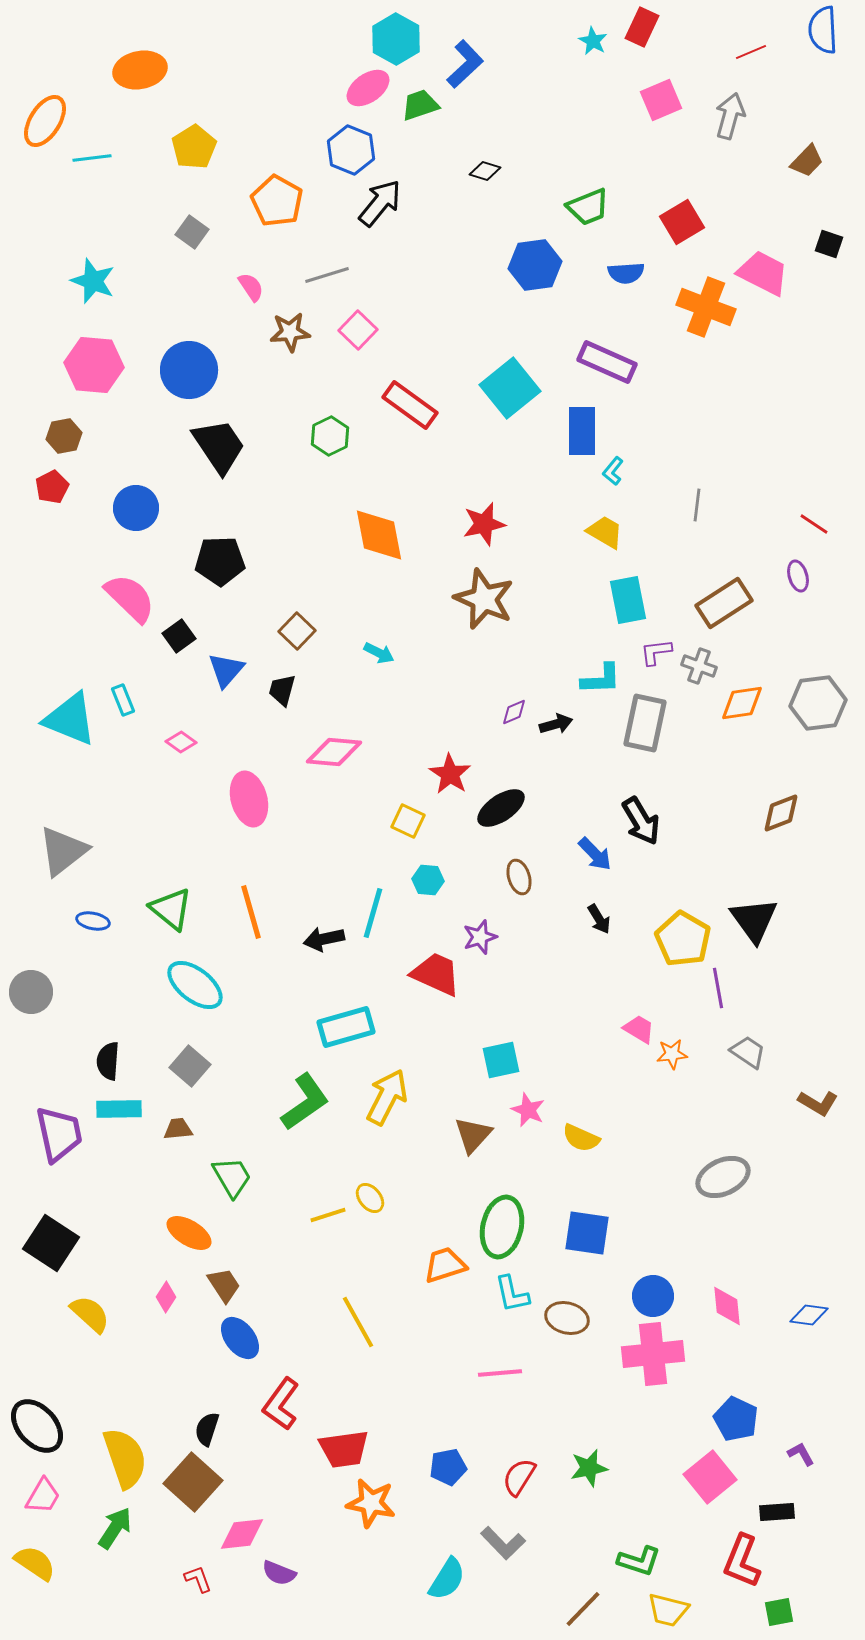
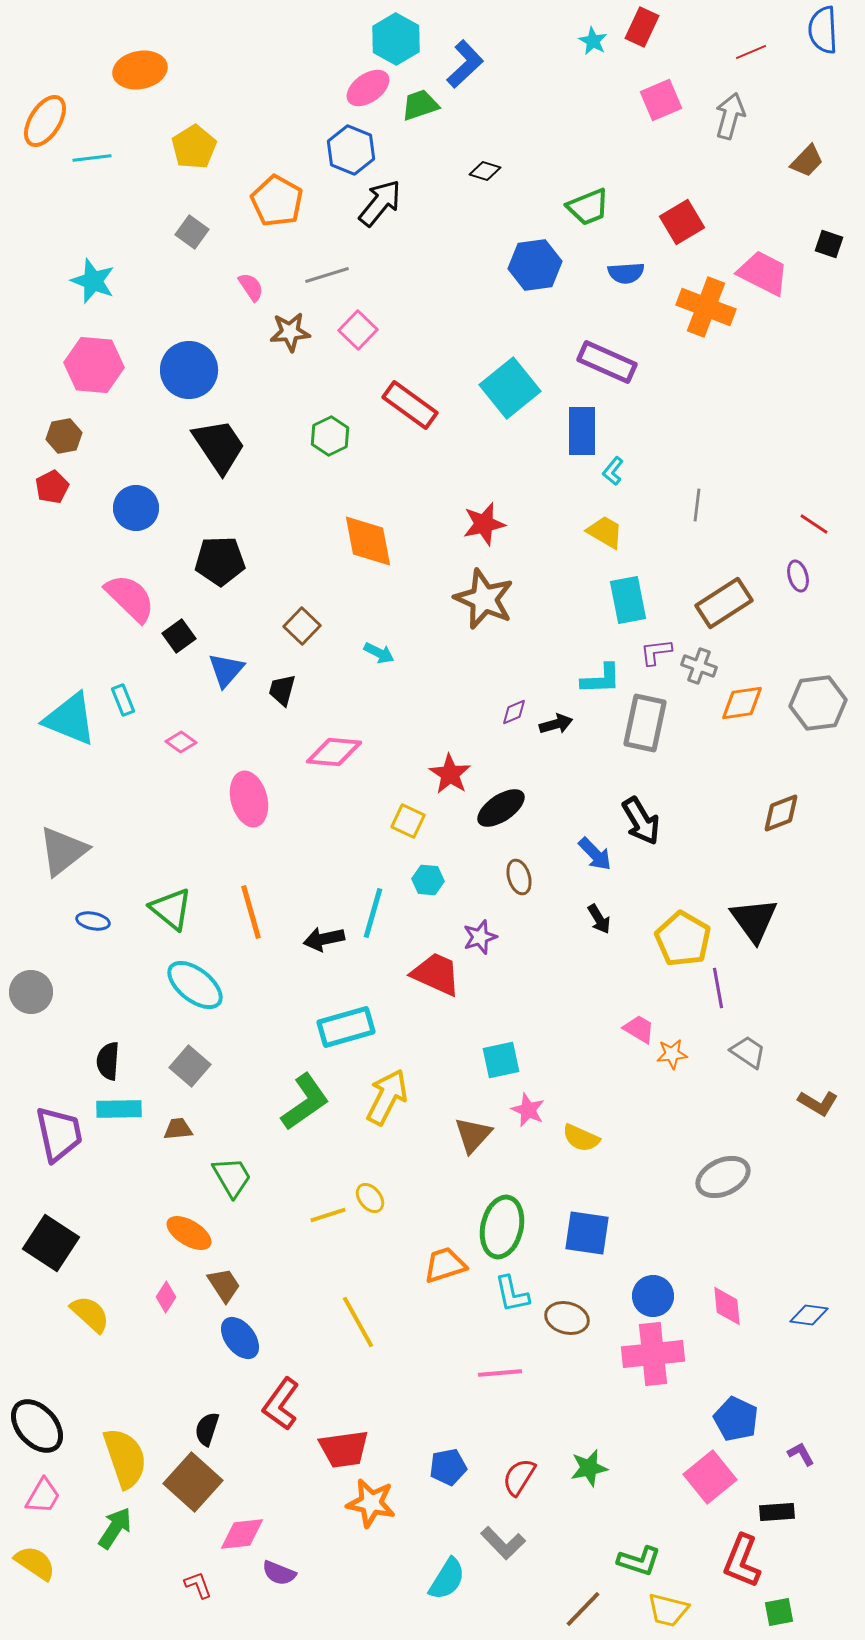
orange diamond at (379, 535): moved 11 px left, 6 px down
brown square at (297, 631): moved 5 px right, 5 px up
red L-shape at (198, 1579): moved 6 px down
